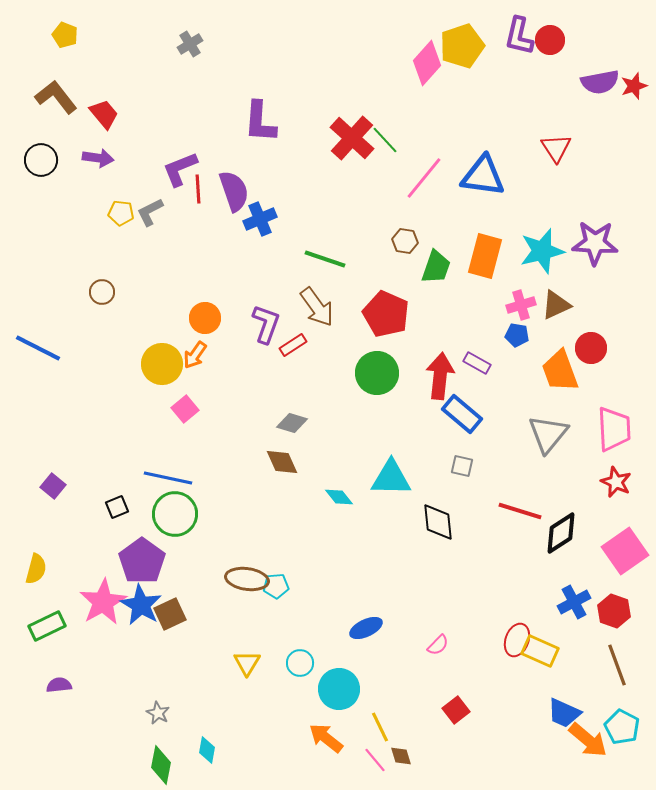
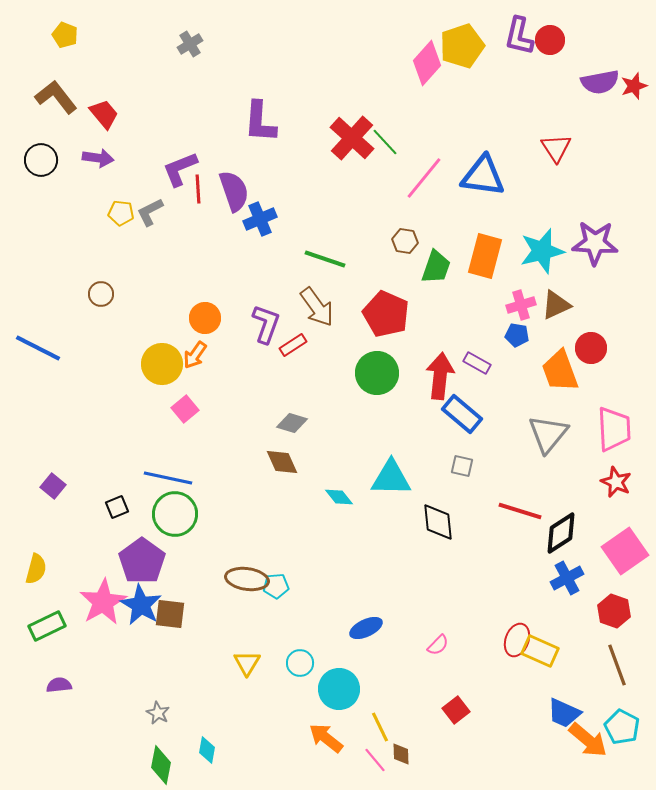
green line at (385, 140): moved 2 px down
brown circle at (102, 292): moved 1 px left, 2 px down
blue cross at (574, 602): moved 7 px left, 24 px up
brown square at (170, 614): rotated 32 degrees clockwise
brown diamond at (401, 756): moved 2 px up; rotated 15 degrees clockwise
